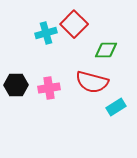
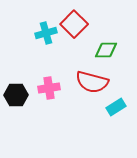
black hexagon: moved 10 px down
